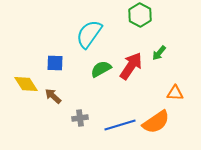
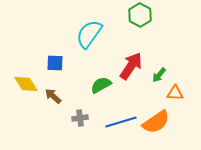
green arrow: moved 22 px down
green semicircle: moved 16 px down
blue line: moved 1 px right, 3 px up
